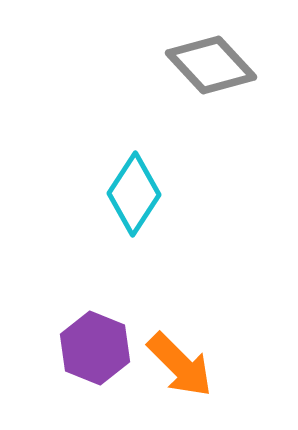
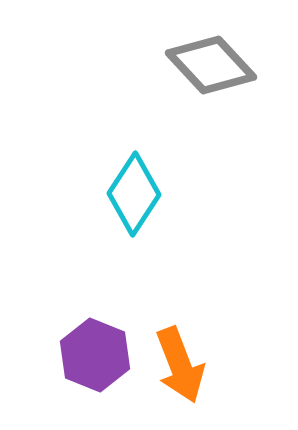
purple hexagon: moved 7 px down
orange arrow: rotated 24 degrees clockwise
